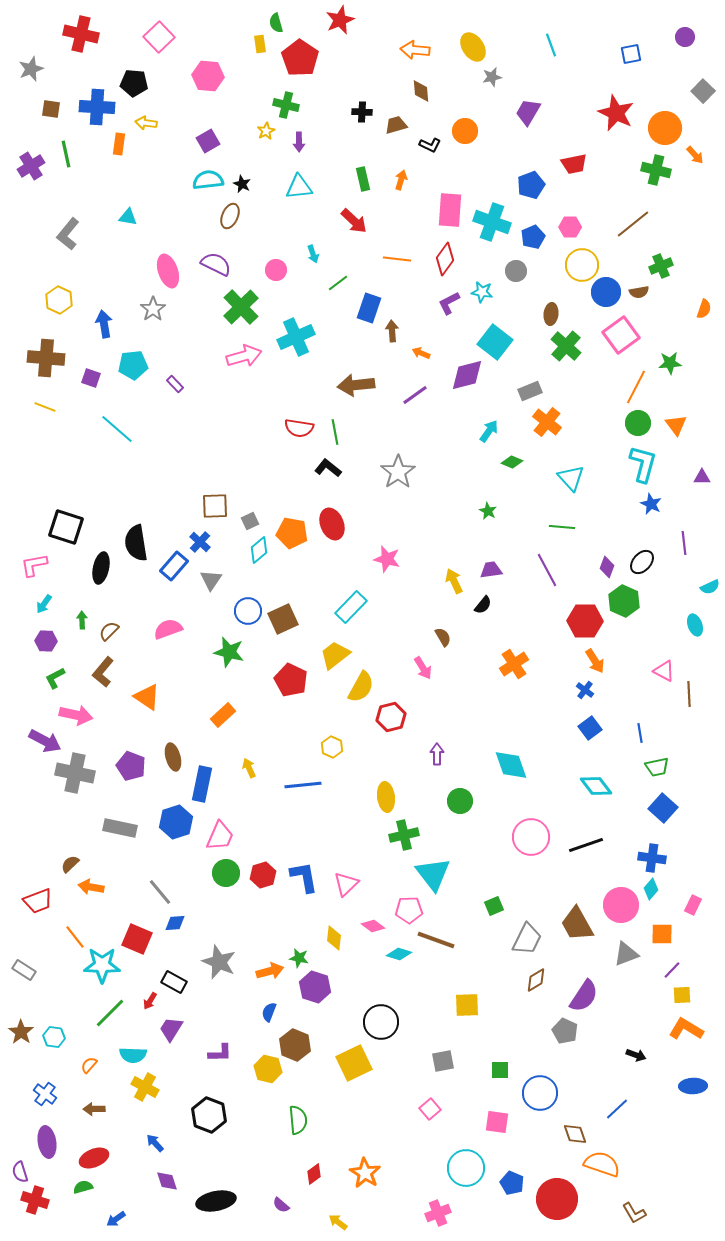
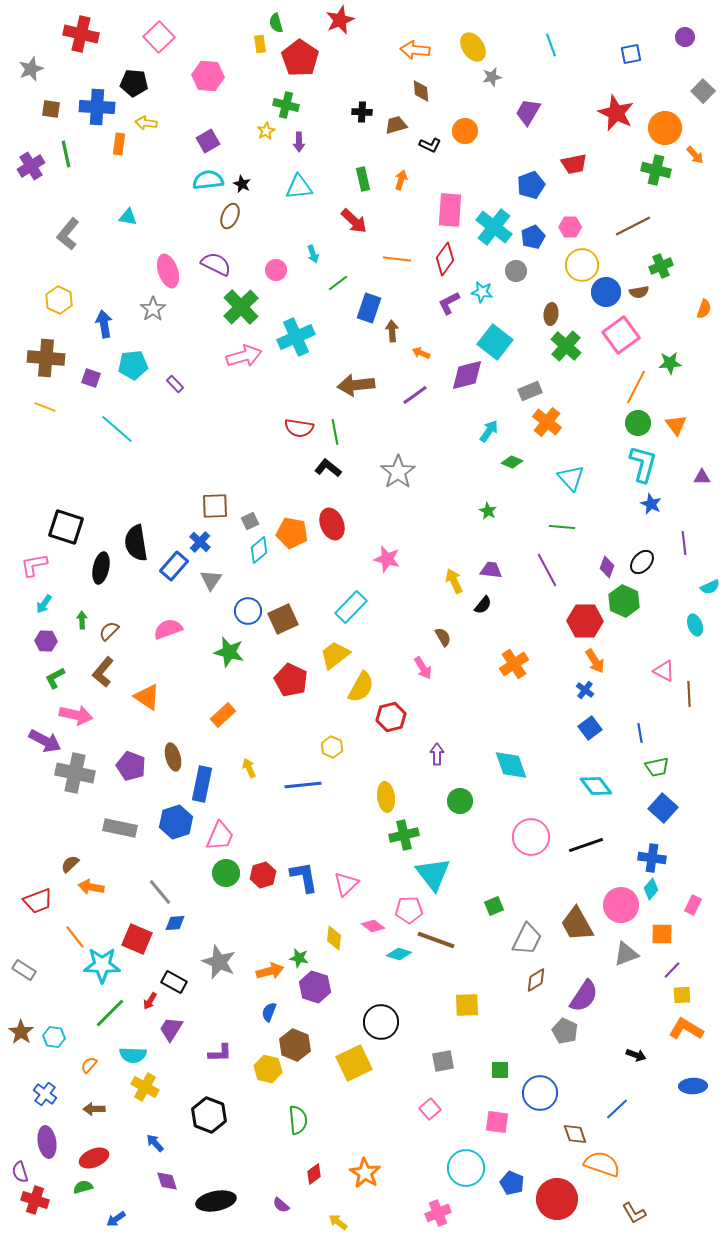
cyan cross at (492, 222): moved 2 px right, 5 px down; rotated 18 degrees clockwise
brown line at (633, 224): moved 2 px down; rotated 12 degrees clockwise
purple trapezoid at (491, 570): rotated 15 degrees clockwise
